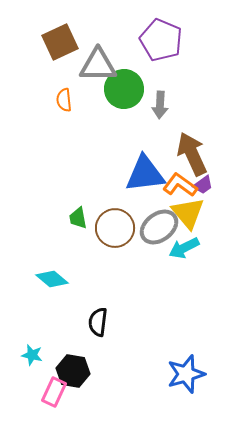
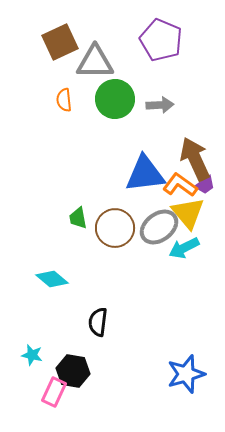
gray triangle: moved 3 px left, 3 px up
green circle: moved 9 px left, 10 px down
gray arrow: rotated 96 degrees counterclockwise
brown arrow: moved 3 px right, 5 px down
purple trapezoid: moved 2 px right
